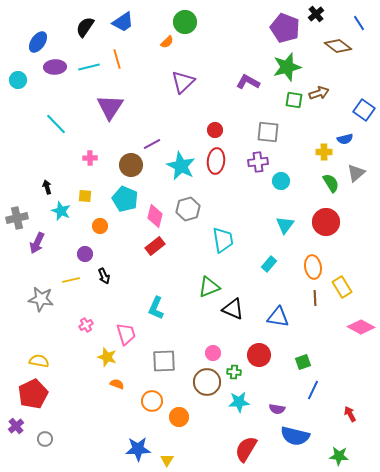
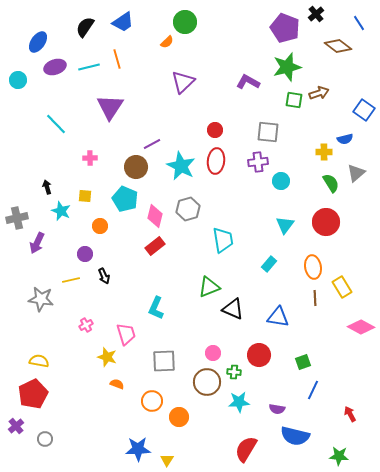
purple ellipse at (55, 67): rotated 15 degrees counterclockwise
brown circle at (131, 165): moved 5 px right, 2 px down
